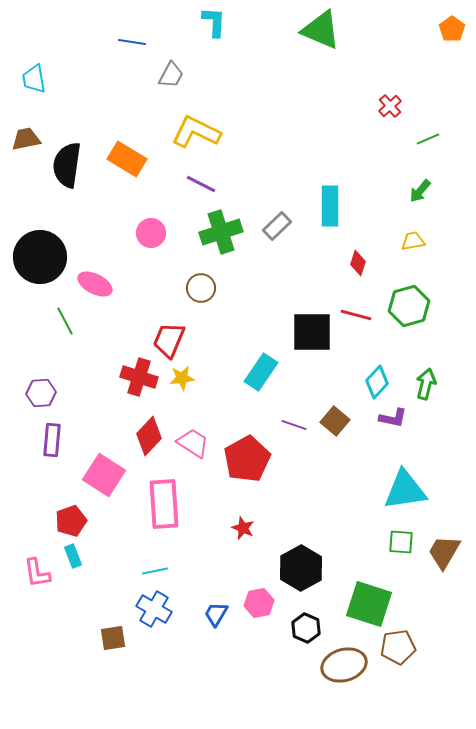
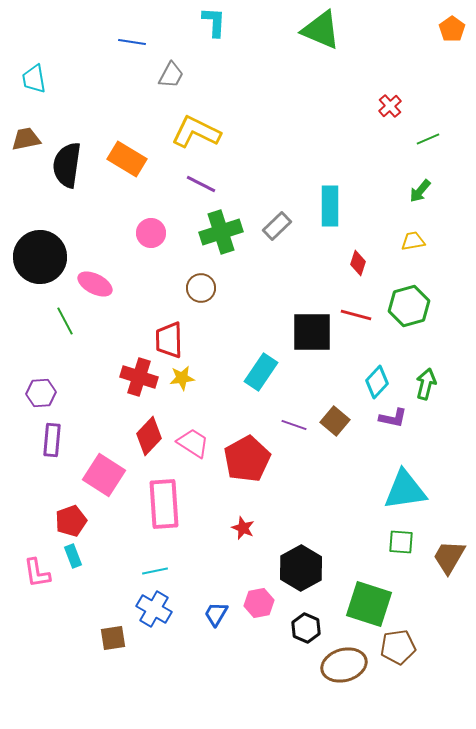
red trapezoid at (169, 340): rotated 24 degrees counterclockwise
brown trapezoid at (444, 552): moved 5 px right, 5 px down
